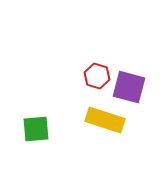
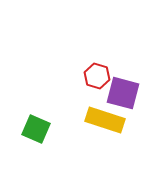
purple square: moved 6 px left, 6 px down
green square: rotated 28 degrees clockwise
